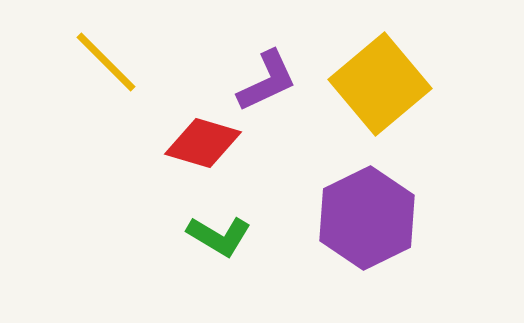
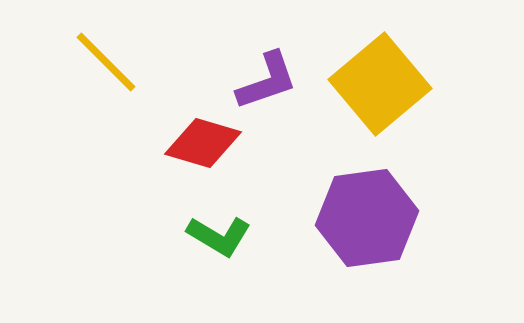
purple L-shape: rotated 6 degrees clockwise
purple hexagon: rotated 18 degrees clockwise
